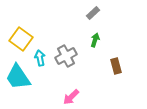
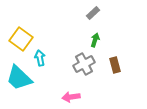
gray cross: moved 18 px right, 8 px down
brown rectangle: moved 1 px left, 1 px up
cyan trapezoid: moved 1 px right, 1 px down; rotated 12 degrees counterclockwise
pink arrow: rotated 36 degrees clockwise
